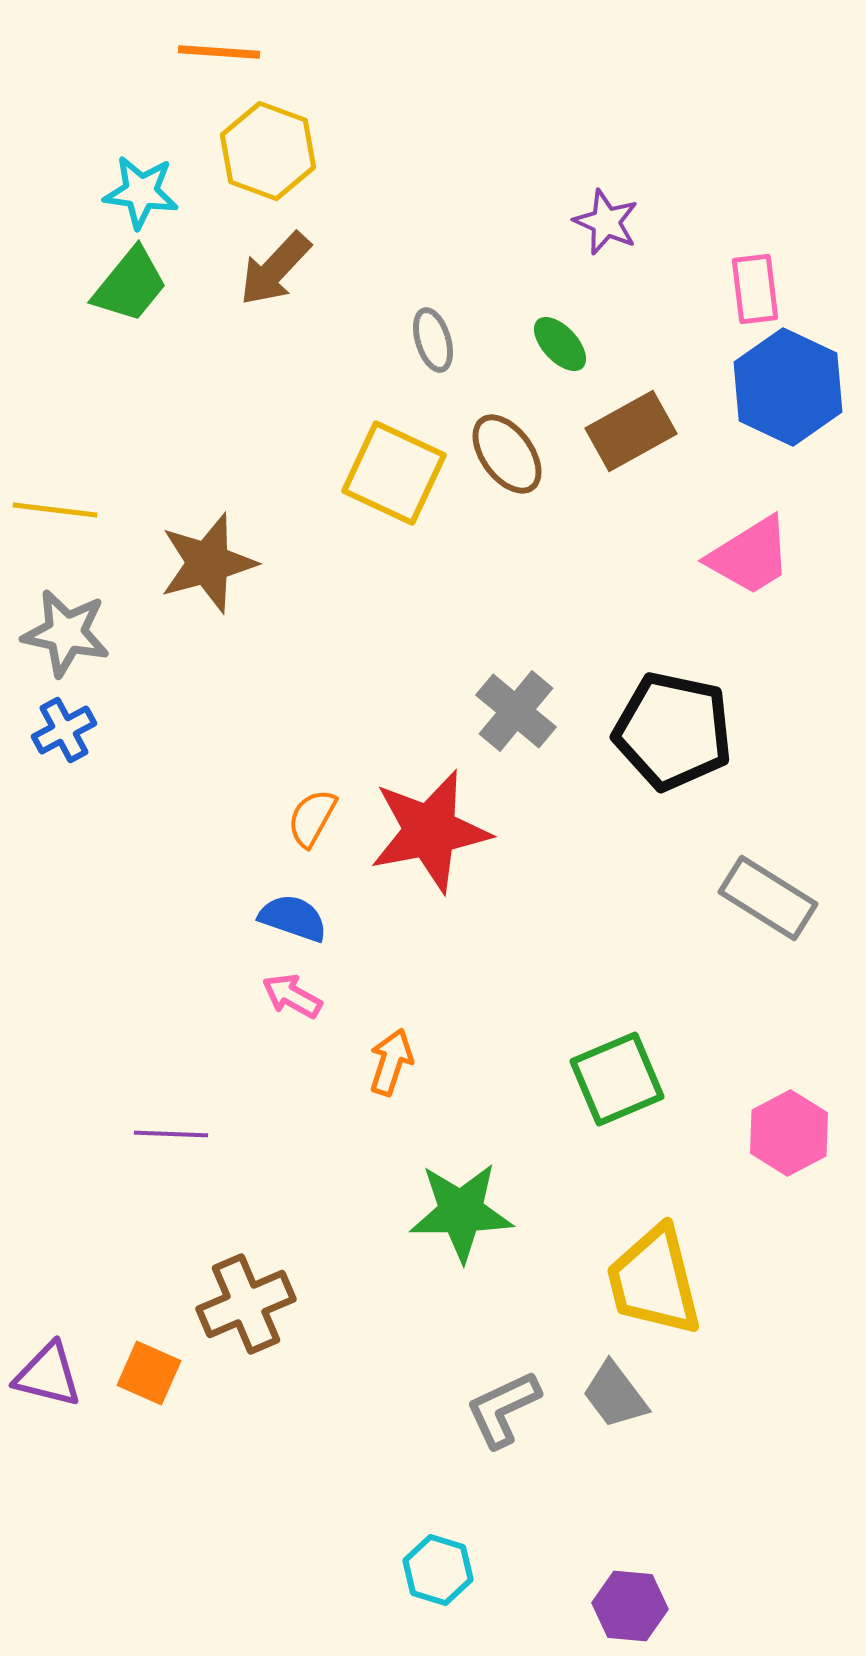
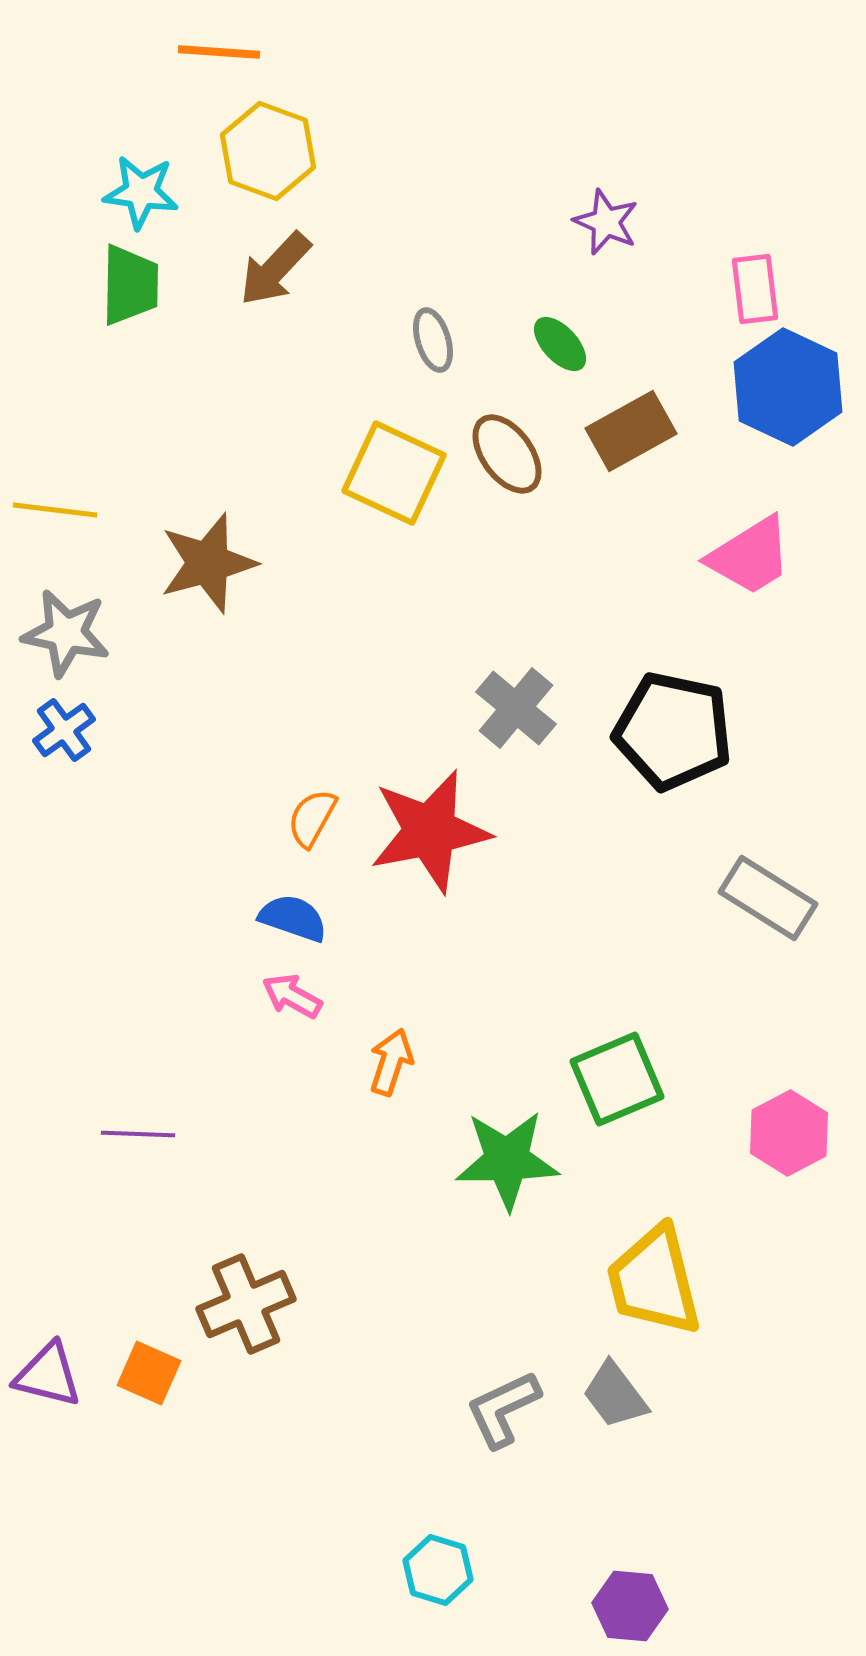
green trapezoid: rotated 38 degrees counterclockwise
gray cross: moved 3 px up
blue cross: rotated 8 degrees counterclockwise
purple line: moved 33 px left
green star: moved 46 px right, 52 px up
